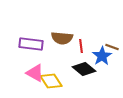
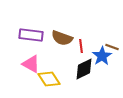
brown semicircle: rotated 15 degrees clockwise
purple rectangle: moved 9 px up
black diamond: rotated 65 degrees counterclockwise
pink triangle: moved 4 px left, 9 px up
yellow diamond: moved 2 px left, 2 px up
